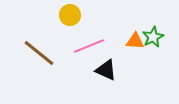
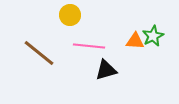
green star: moved 1 px up
pink line: rotated 28 degrees clockwise
black triangle: rotated 40 degrees counterclockwise
